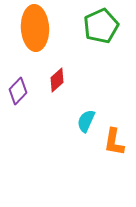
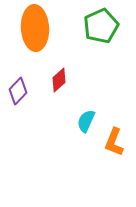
red diamond: moved 2 px right
orange L-shape: rotated 12 degrees clockwise
